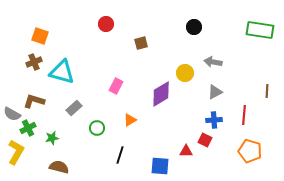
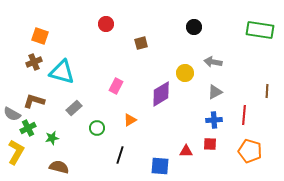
red square: moved 5 px right, 4 px down; rotated 24 degrees counterclockwise
